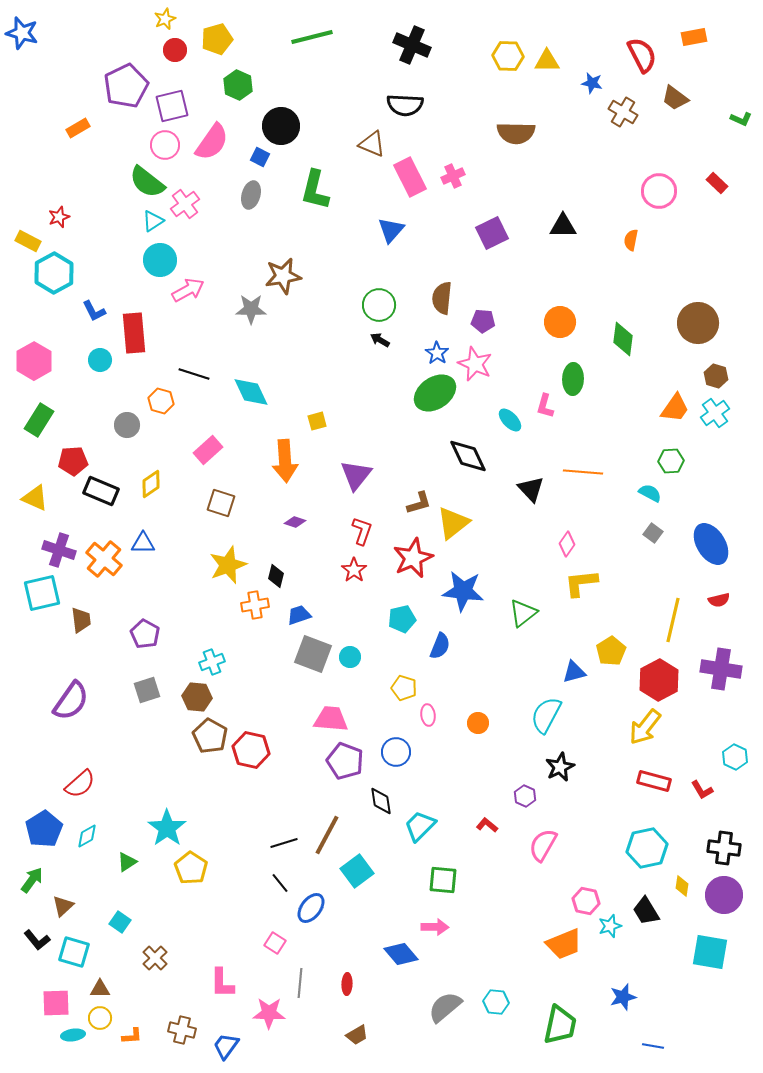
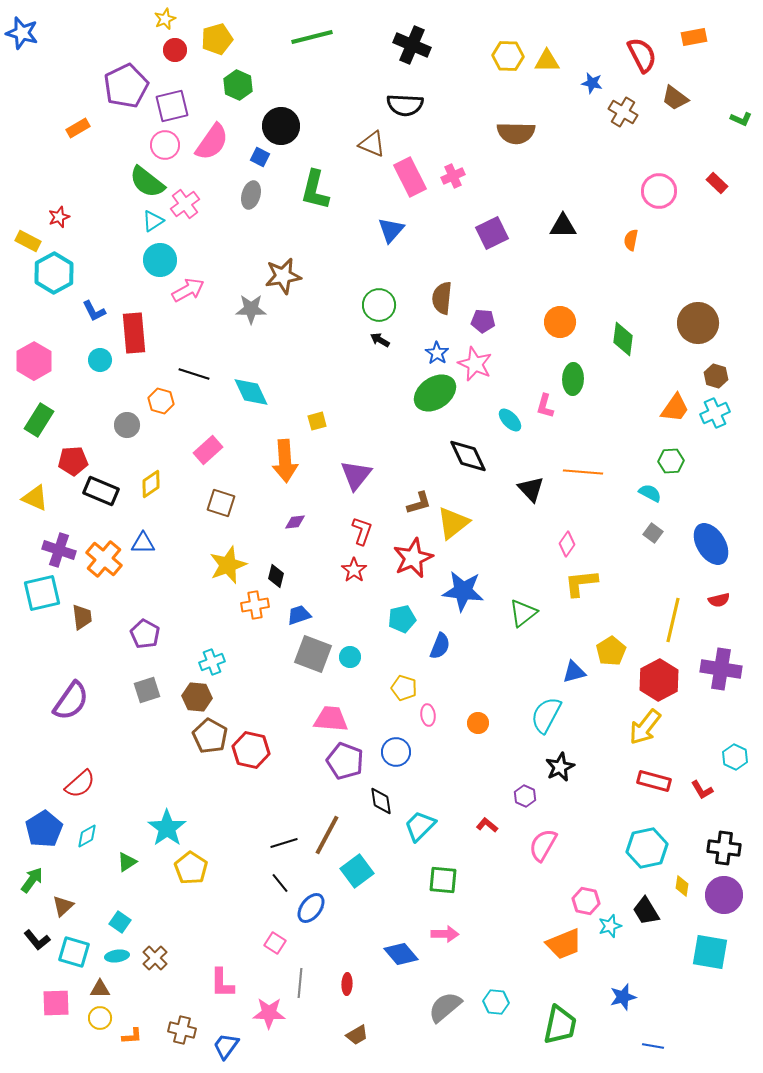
cyan cross at (715, 413): rotated 12 degrees clockwise
purple diamond at (295, 522): rotated 25 degrees counterclockwise
brown trapezoid at (81, 620): moved 1 px right, 3 px up
pink arrow at (435, 927): moved 10 px right, 7 px down
cyan ellipse at (73, 1035): moved 44 px right, 79 px up
